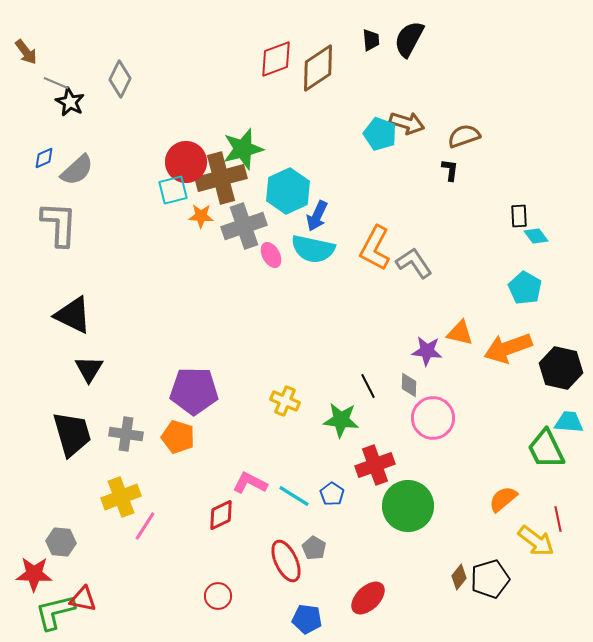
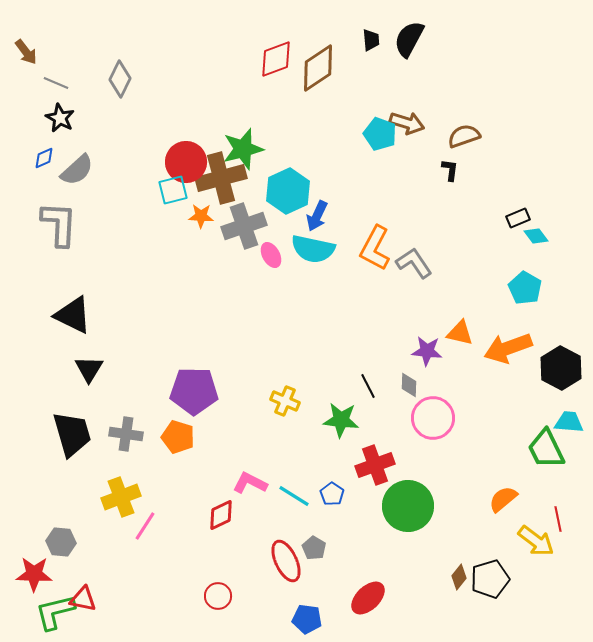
black star at (70, 102): moved 10 px left, 16 px down
black rectangle at (519, 216): moved 1 px left, 2 px down; rotated 70 degrees clockwise
black hexagon at (561, 368): rotated 15 degrees clockwise
